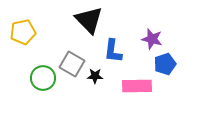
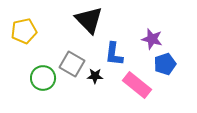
yellow pentagon: moved 1 px right, 1 px up
blue L-shape: moved 1 px right, 3 px down
pink rectangle: moved 1 px up; rotated 40 degrees clockwise
